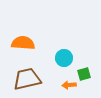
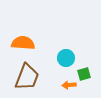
cyan circle: moved 2 px right
brown trapezoid: moved 2 px up; rotated 124 degrees clockwise
